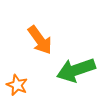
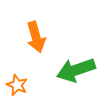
orange arrow: moved 4 px left, 3 px up; rotated 20 degrees clockwise
